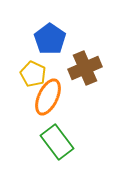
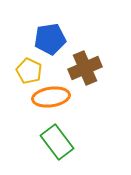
blue pentagon: rotated 28 degrees clockwise
yellow pentagon: moved 4 px left, 3 px up
orange ellipse: moved 3 px right; rotated 57 degrees clockwise
